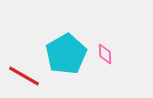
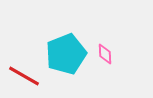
cyan pentagon: rotated 9 degrees clockwise
